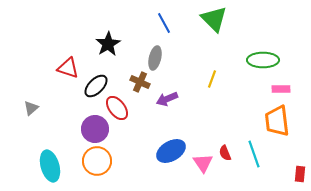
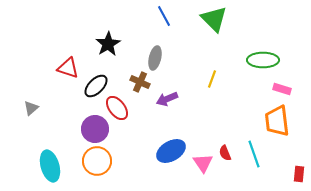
blue line: moved 7 px up
pink rectangle: moved 1 px right; rotated 18 degrees clockwise
red rectangle: moved 1 px left
